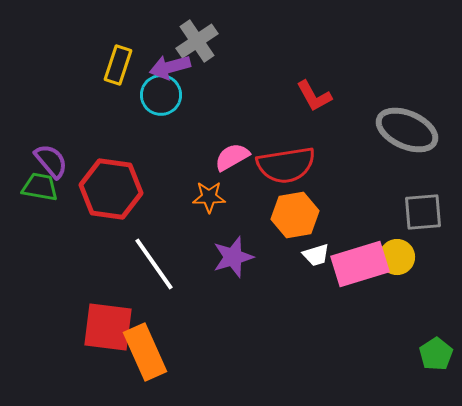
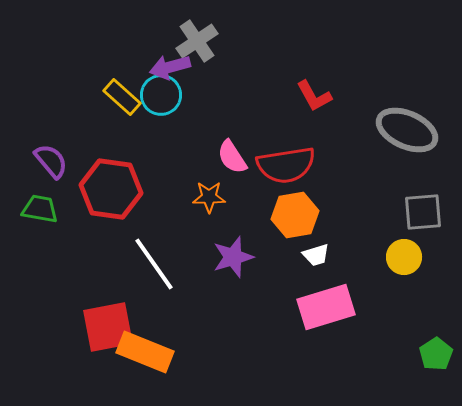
yellow rectangle: moved 4 px right, 32 px down; rotated 66 degrees counterclockwise
pink semicircle: rotated 93 degrees counterclockwise
green trapezoid: moved 22 px down
yellow circle: moved 7 px right
pink rectangle: moved 34 px left, 43 px down
red square: rotated 18 degrees counterclockwise
orange rectangle: rotated 44 degrees counterclockwise
